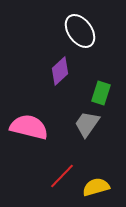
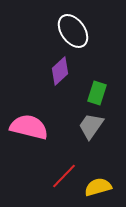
white ellipse: moved 7 px left
green rectangle: moved 4 px left
gray trapezoid: moved 4 px right, 2 px down
red line: moved 2 px right
yellow semicircle: moved 2 px right
